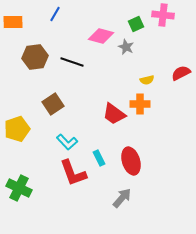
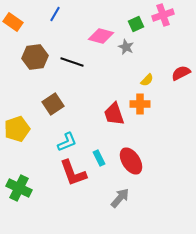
pink cross: rotated 25 degrees counterclockwise
orange rectangle: rotated 36 degrees clockwise
yellow semicircle: rotated 32 degrees counterclockwise
red trapezoid: rotated 35 degrees clockwise
cyan L-shape: rotated 70 degrees counterclockwise
red ellipse: rotated 16 degrees counterclockwise
gray arrow: moved 2 px left
